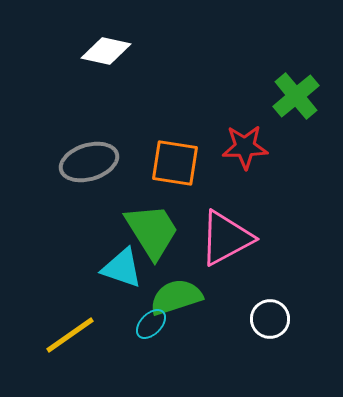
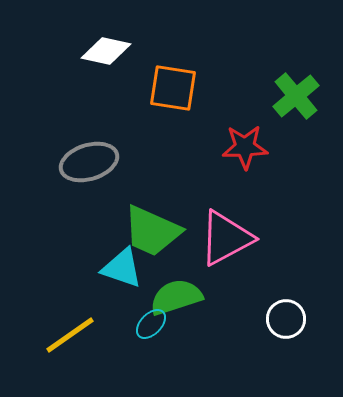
orange square: moved 2 px left, 75 px up
green trapezoid: rotated 146 degrees clockwise
white circle: moved 16 px right
